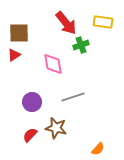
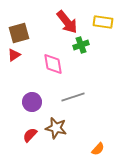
red arrow: moved 1 px right, 1 px up
brown square: rotated 15 degrees counterclockwise
